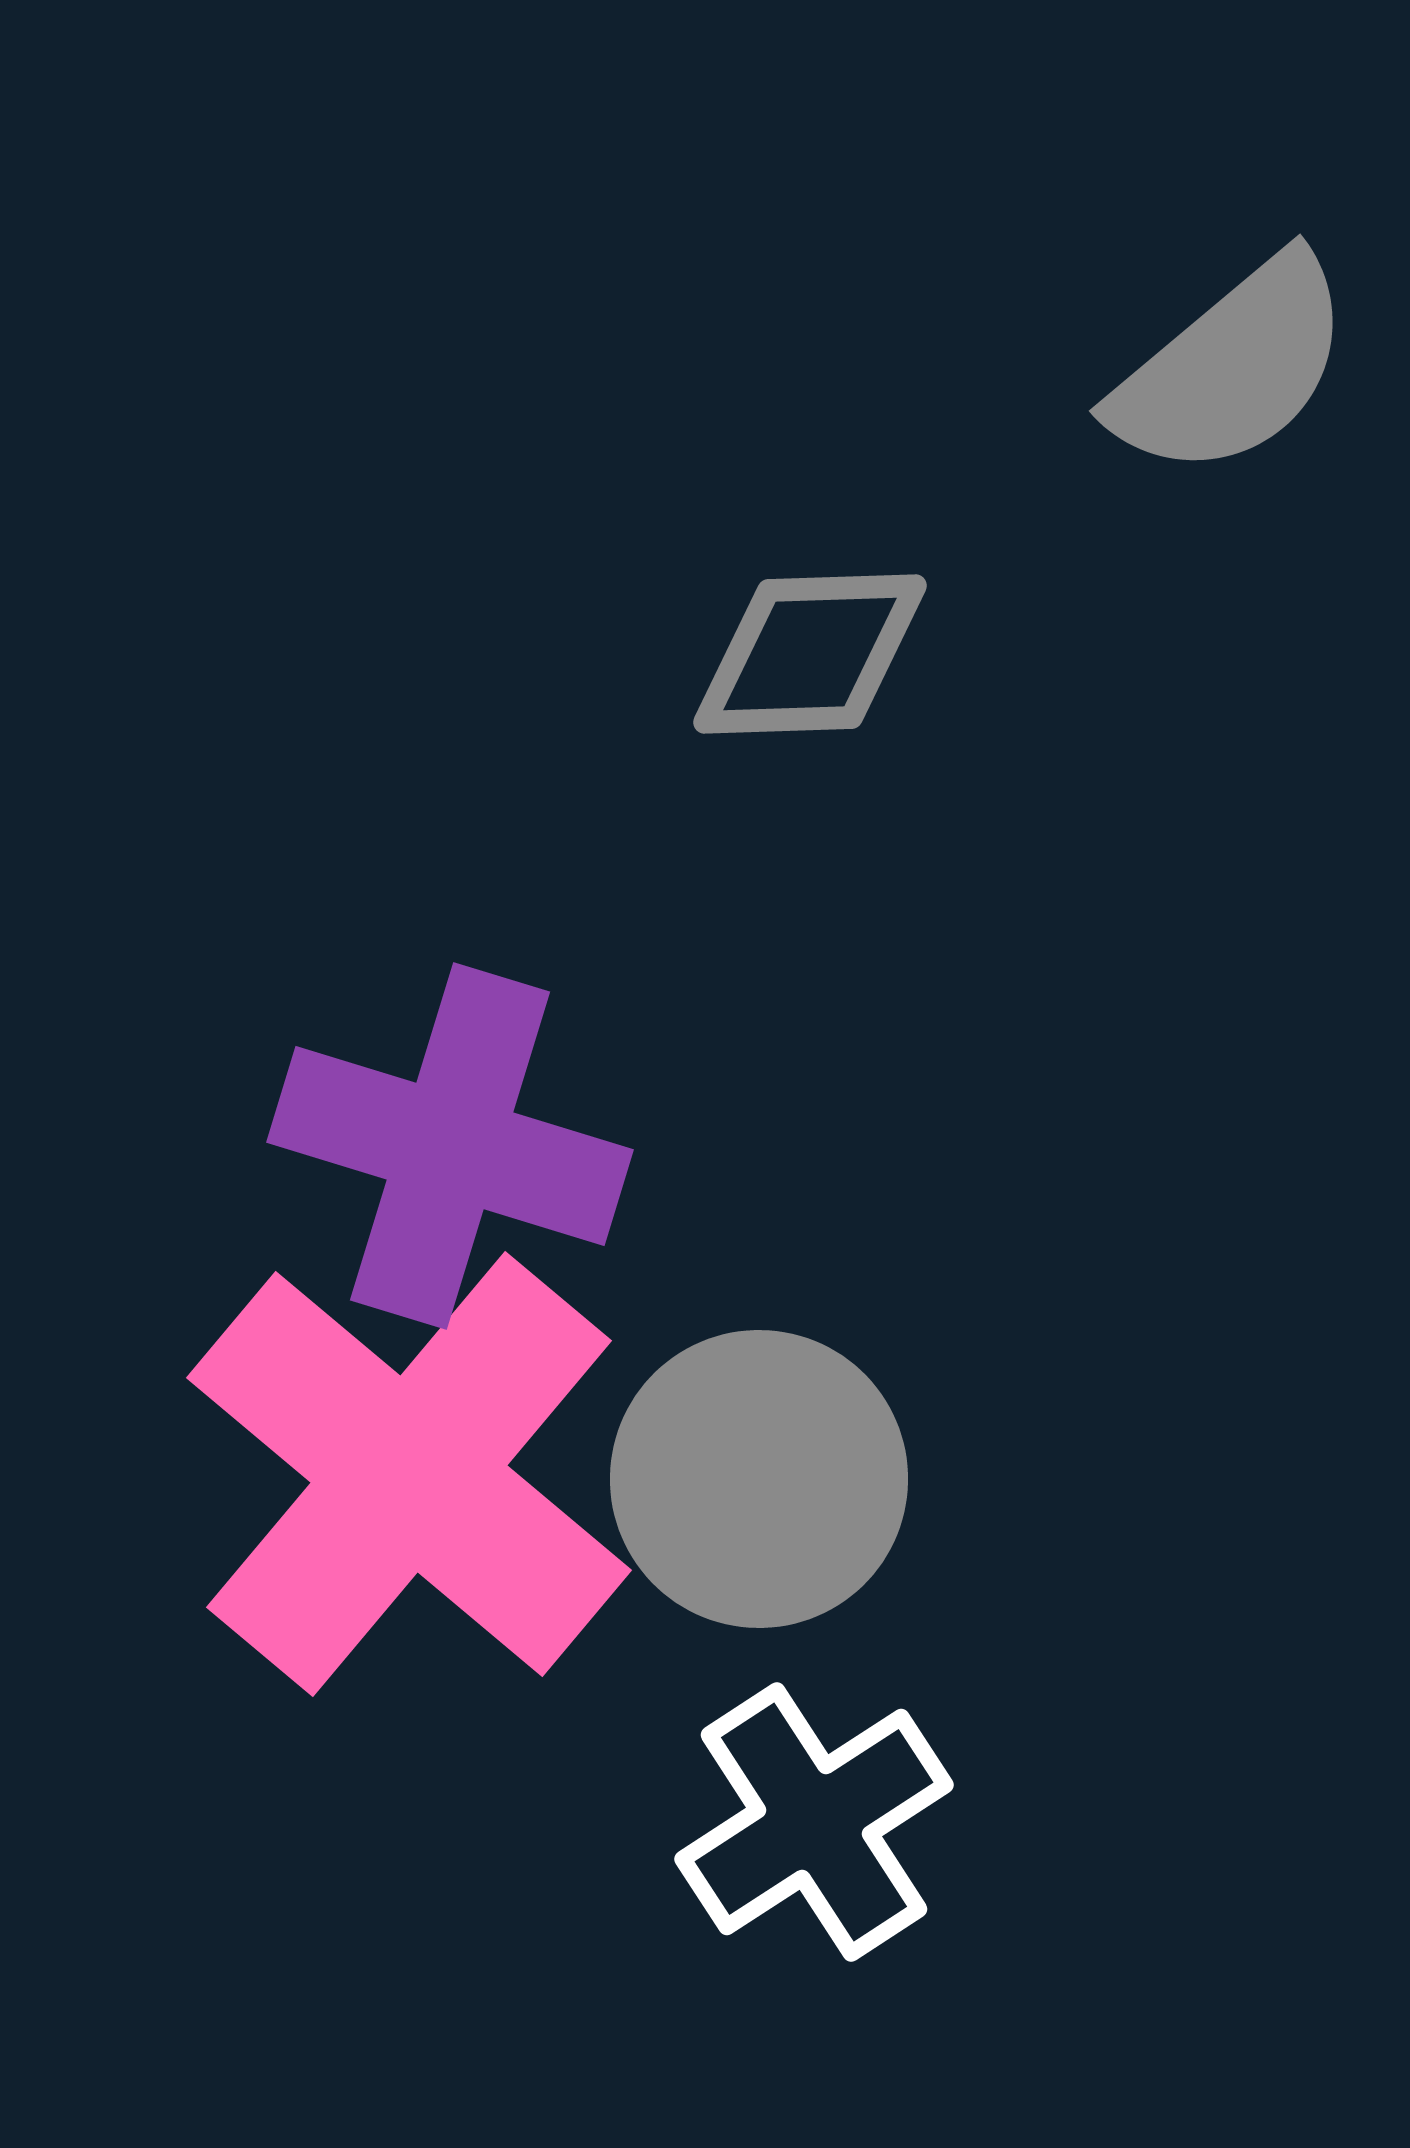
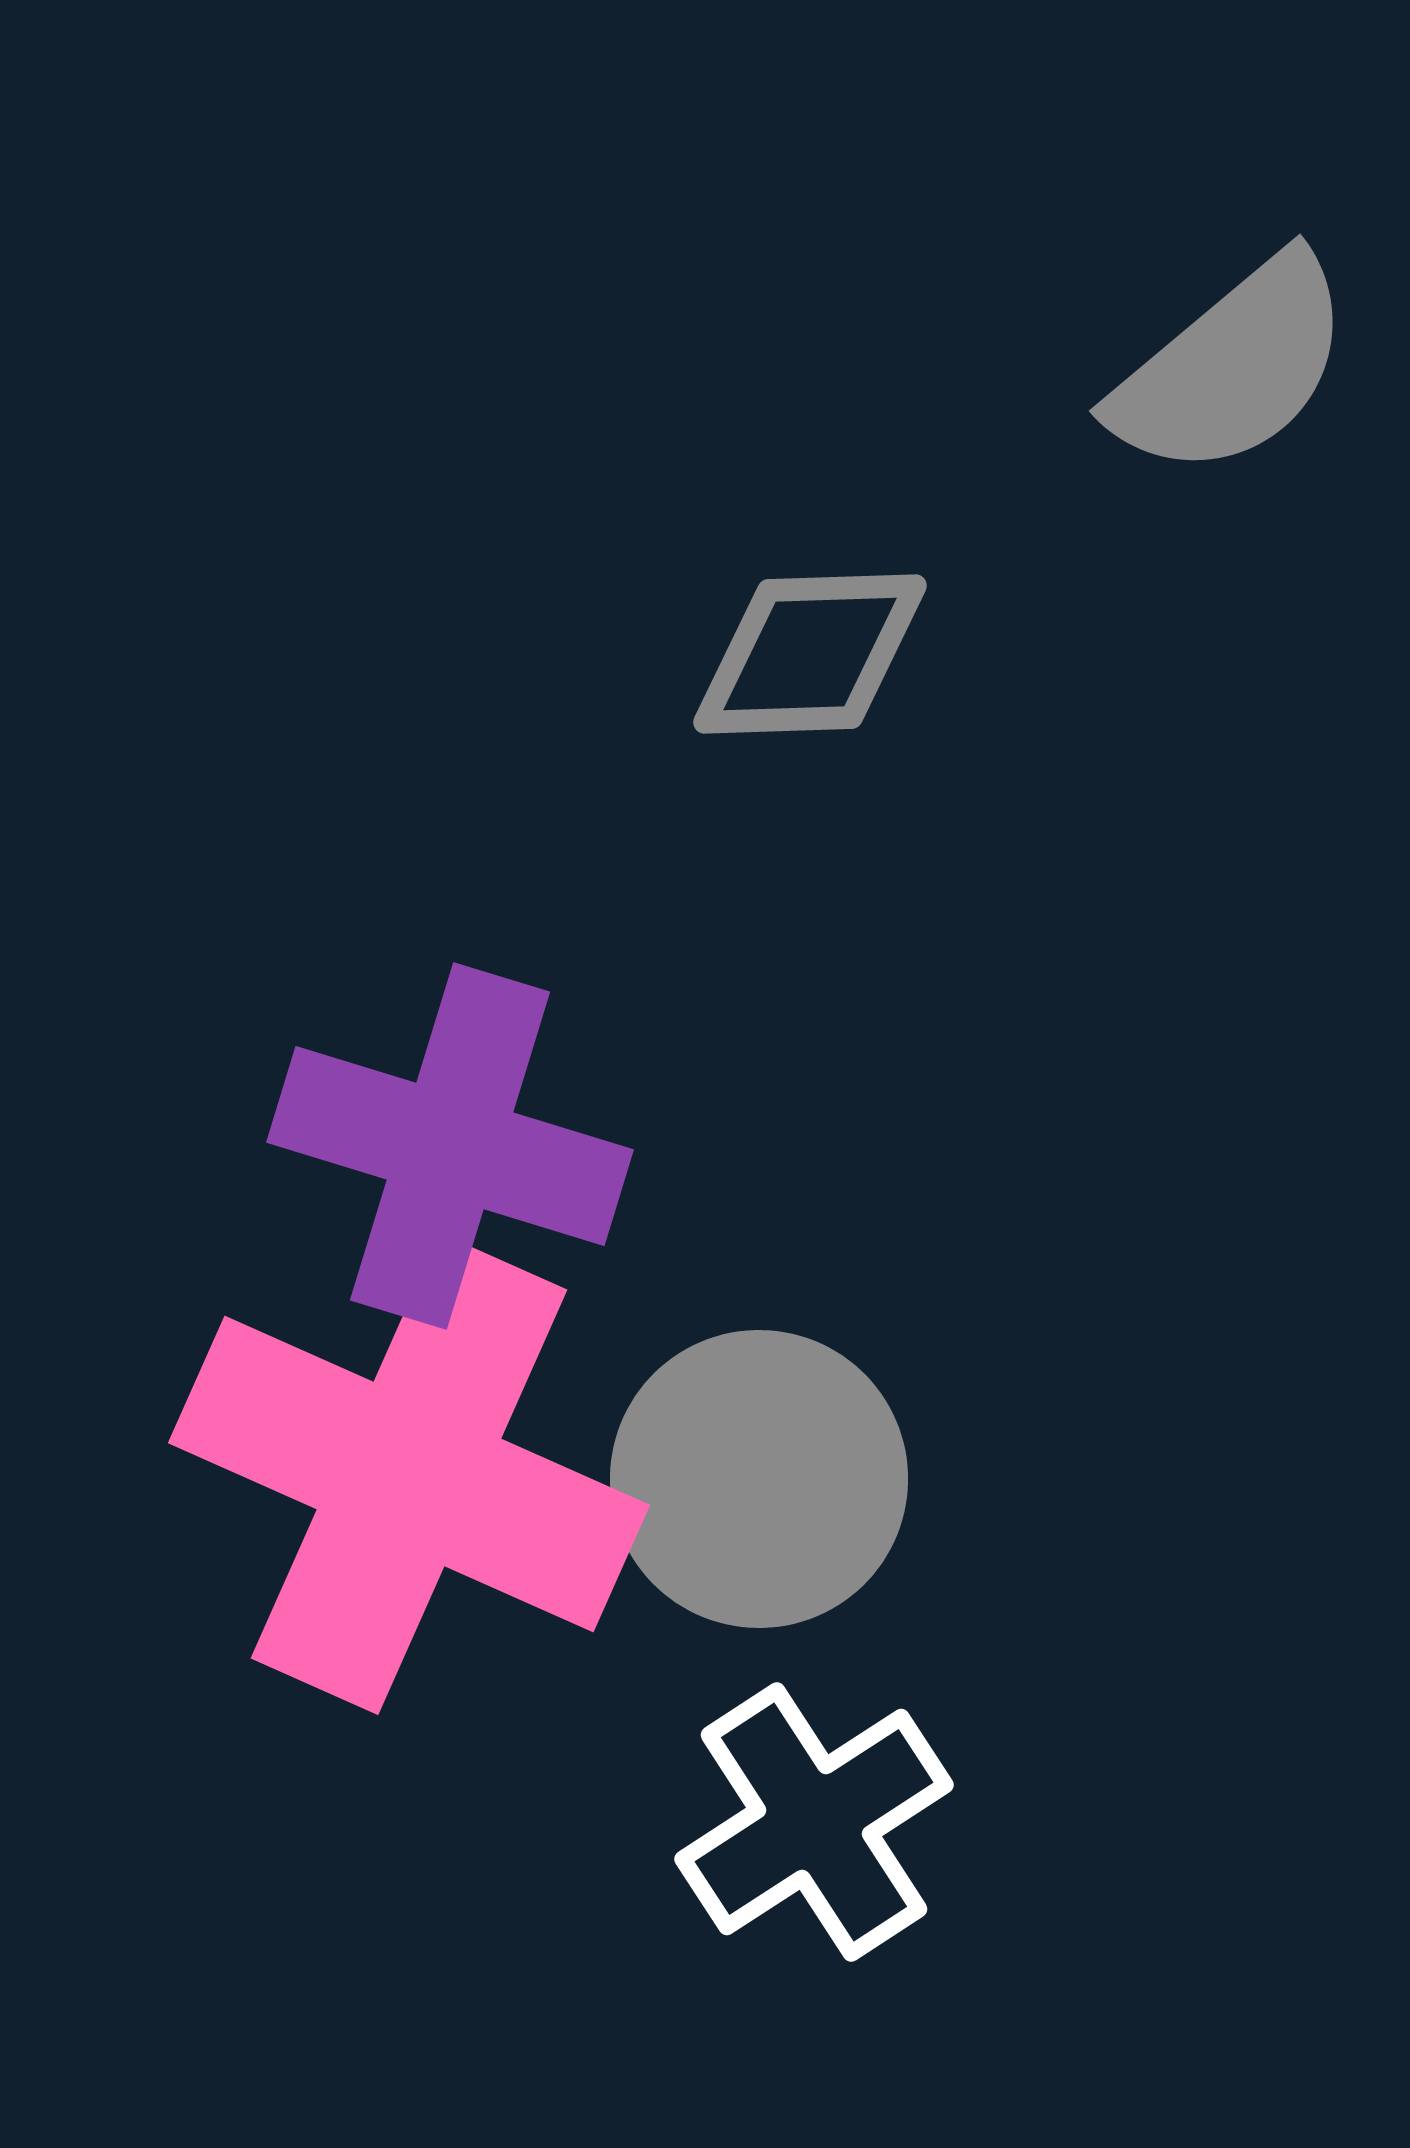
pink cross: rotated 16 degrees counterclockwise
